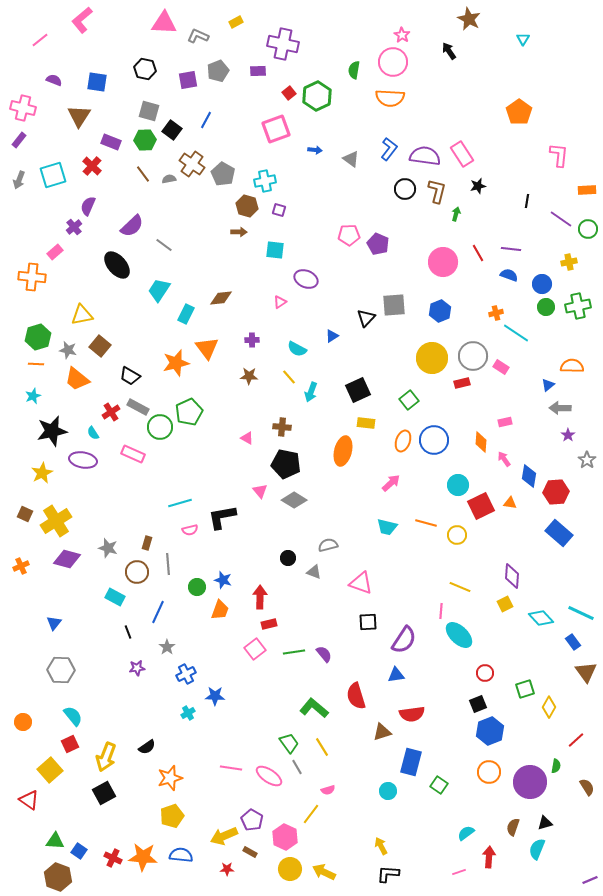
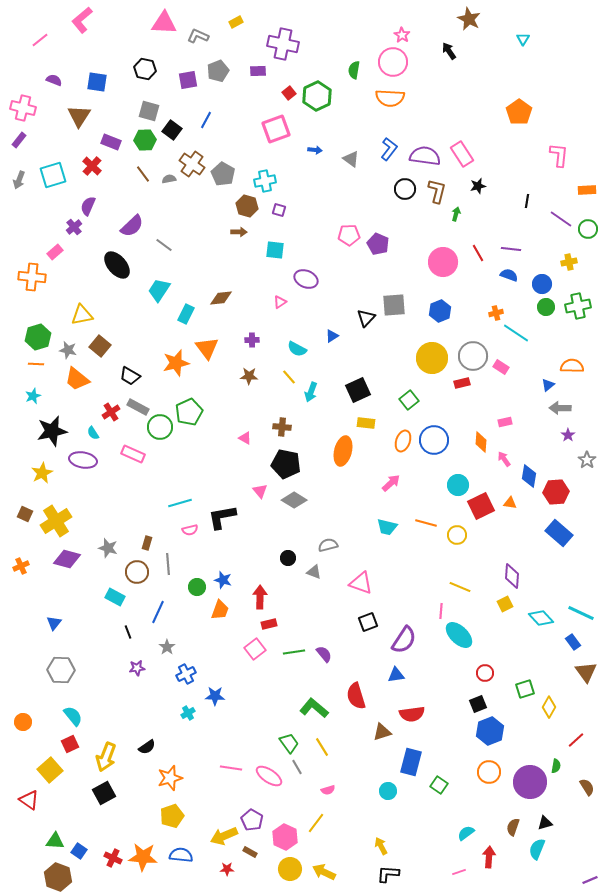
pink triangle at (247, 438): moved 2 px left
black square at (368, 622): rotated 18 degrees counterclockwise
yellow line at (311, 814): moved 5 px right, 9 px down
